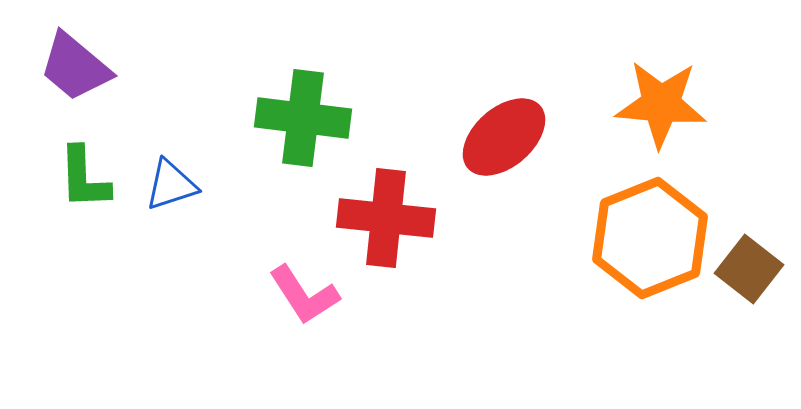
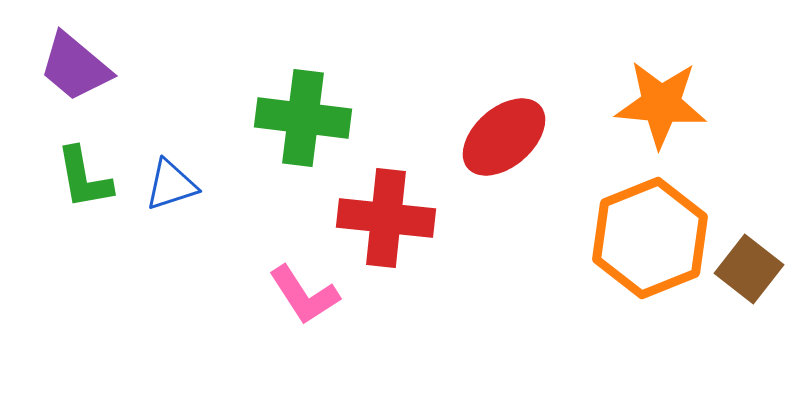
green L-shape: rotated 8 degrees counterclockwise
